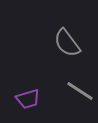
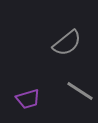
gray semicircle: rotated 92 degrees counterclockwise
